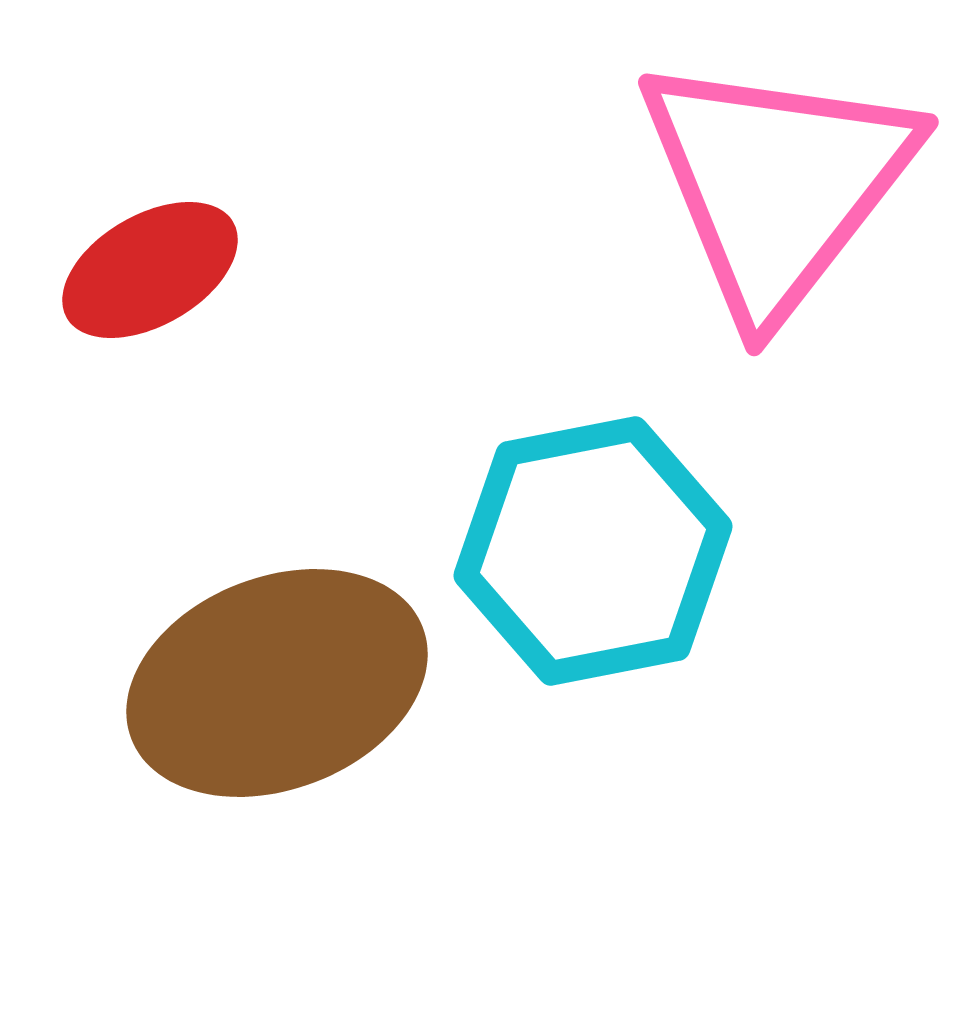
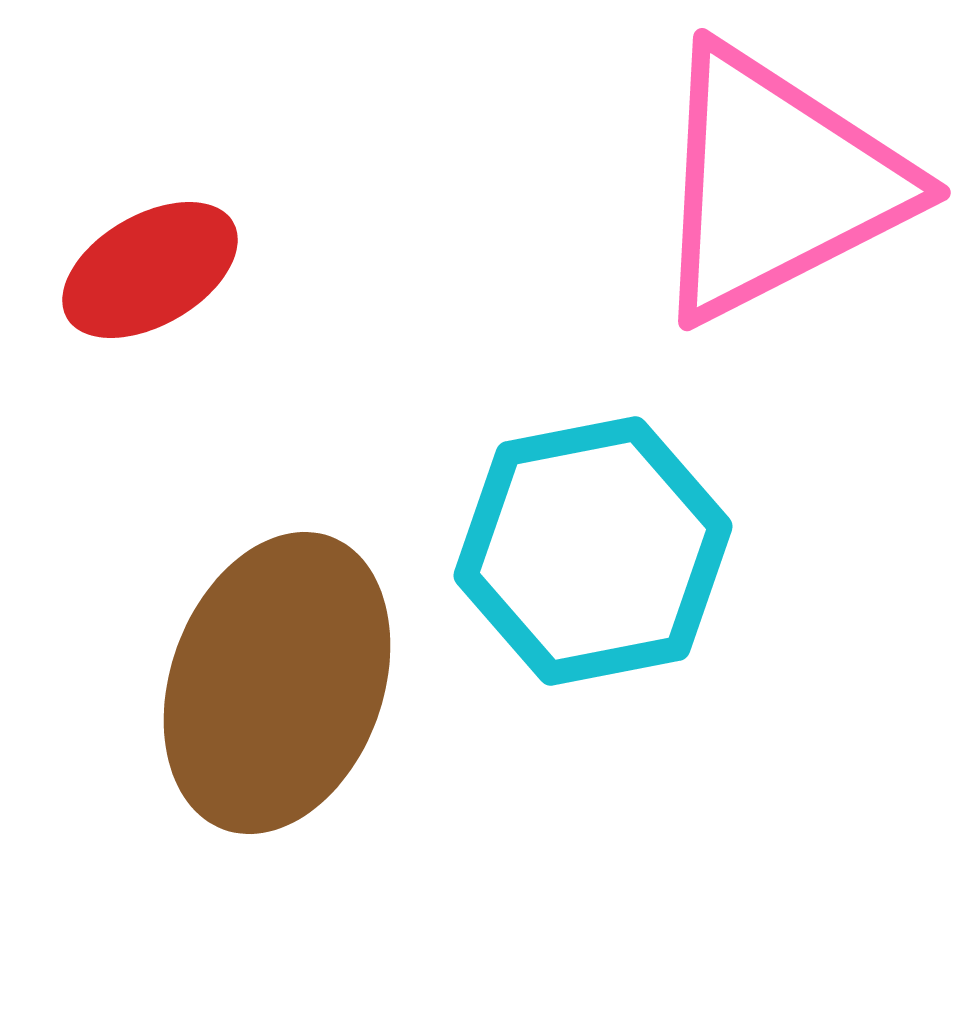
pink triangle: rotated 25 degrees clockwise
brown ellipse: rotated 49 degrees counterclockwise
